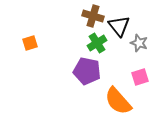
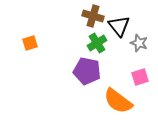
orange semicircle: rotated 12 degrees counterclockwise
